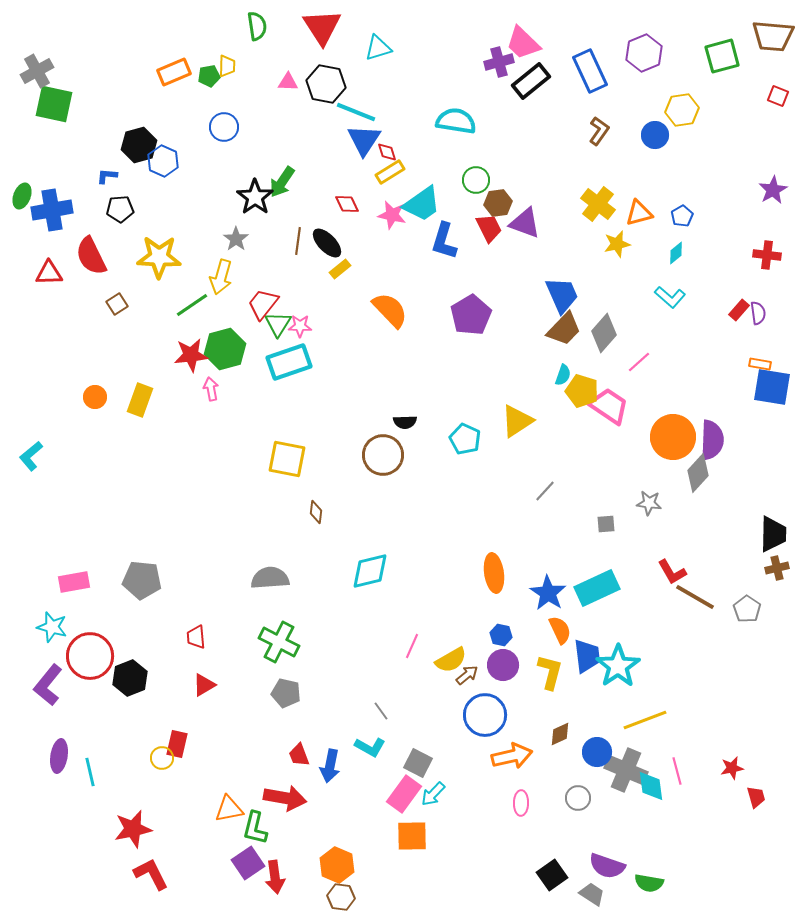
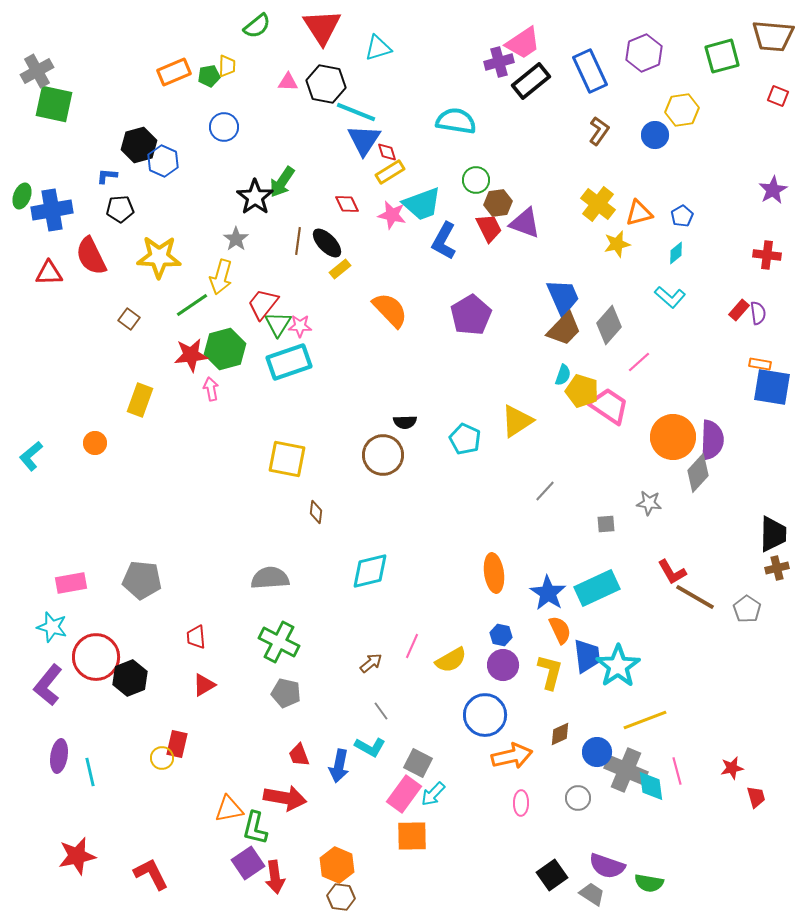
green semicircle at (257, 26): rotated 60 degrees clockwise
pink trapezoid at (523, 43): rotated 78 degrees counterclockwise
cyan trapezoid at (422, 204): rotated 15 degrees clockwise
blue L-shape at (444, 241): rotated 12 degrees clockwise
blue trapezoid at (562, 295): moved 1 px right, 2 px down
brown square at (117, 304): moved 12 px right, 15 px down; rotated 20 degrees counterclockwise
gray diamond at (604, 333): moved 5 px right, 8 px up
orange circle at (95, 397): moved 46 px down
pink rectangle at (74, 582): moved 3 px left, 1 px down
red circle at (90, 656): moved 6 px right, 1 px down
brown arrow at (467, 675): moved 96 px left, 12 px up
blue arrow at (330, 766): moved 9 px right
red star at (133, 829): moved 56 px left, 27 px down
